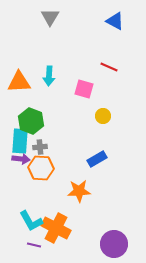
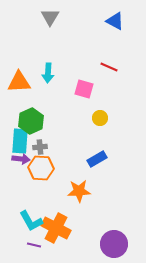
cyan arrow: moved 1 px left, 3 px up
yellow circle: moved 3 px left, 2 px down
green hexagon: rotated 15 degrees clockwise
